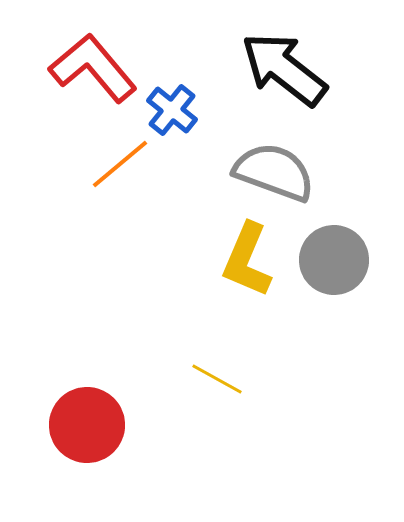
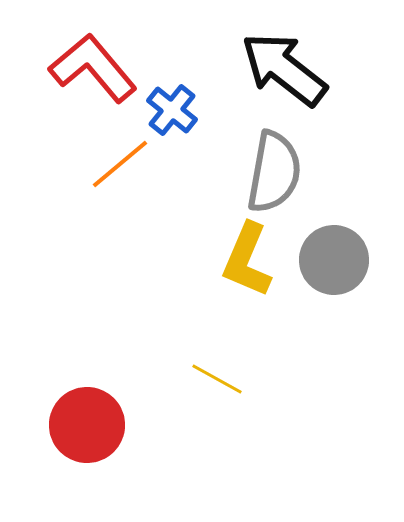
gray semicircle: rotated 80 degrees clockwise
